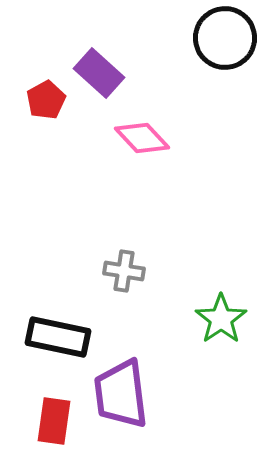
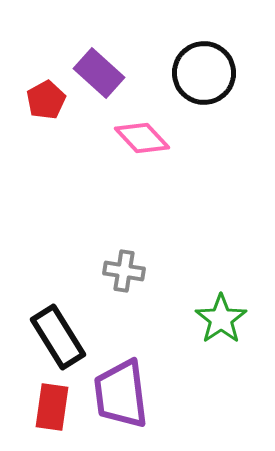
black circle: moved 21 px left, 35 px down
black rectangle: rotated 46 degrees clockwise
red rectangle: moved 2 px left, 14 px up
